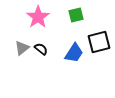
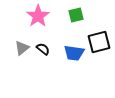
pink star: moved 1 px up
black semicircle: moved 2 px right
blue trapezoid: rotated 65 degrees clockwise
